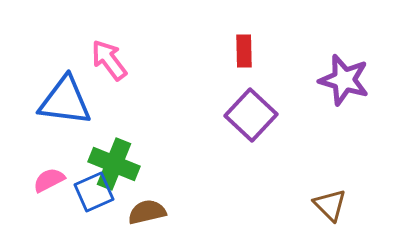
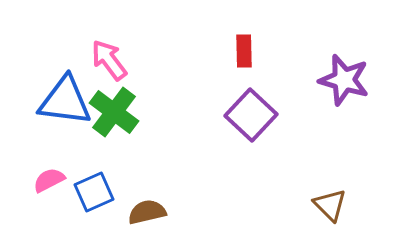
green cross: moved 52 px up; rotated 15 degrees clockwise
